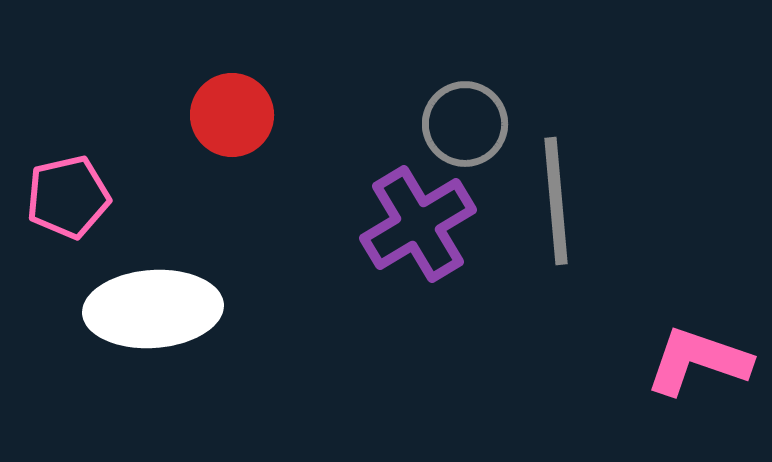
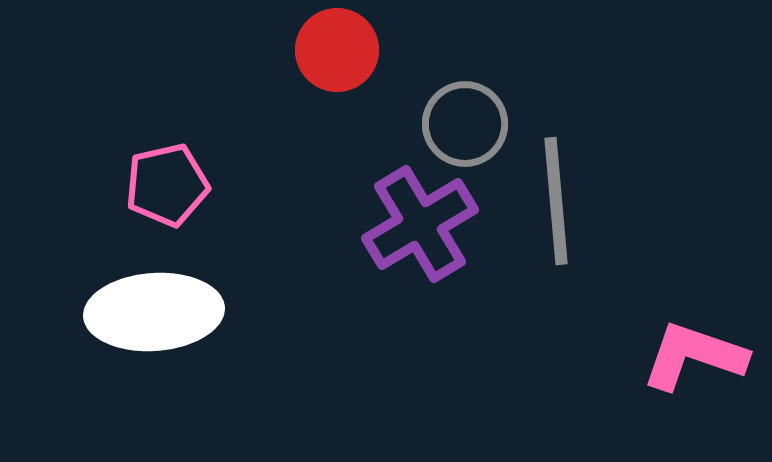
red circle: moved 105 px right, 65 px up
pink pentagon: moved 99 px right, 12 px up
purple cross: moved 2 px right
white ellipse: moved 1 px right, 3 px down
pink L-shape: moved 4 px left, 5 px up
